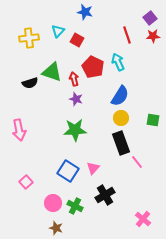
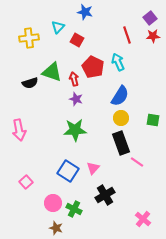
cyan triangle: moved 4 px up
pink line: rotated 16 degrees counterclockwise
green cross: moved 1 px left, 3 px down
